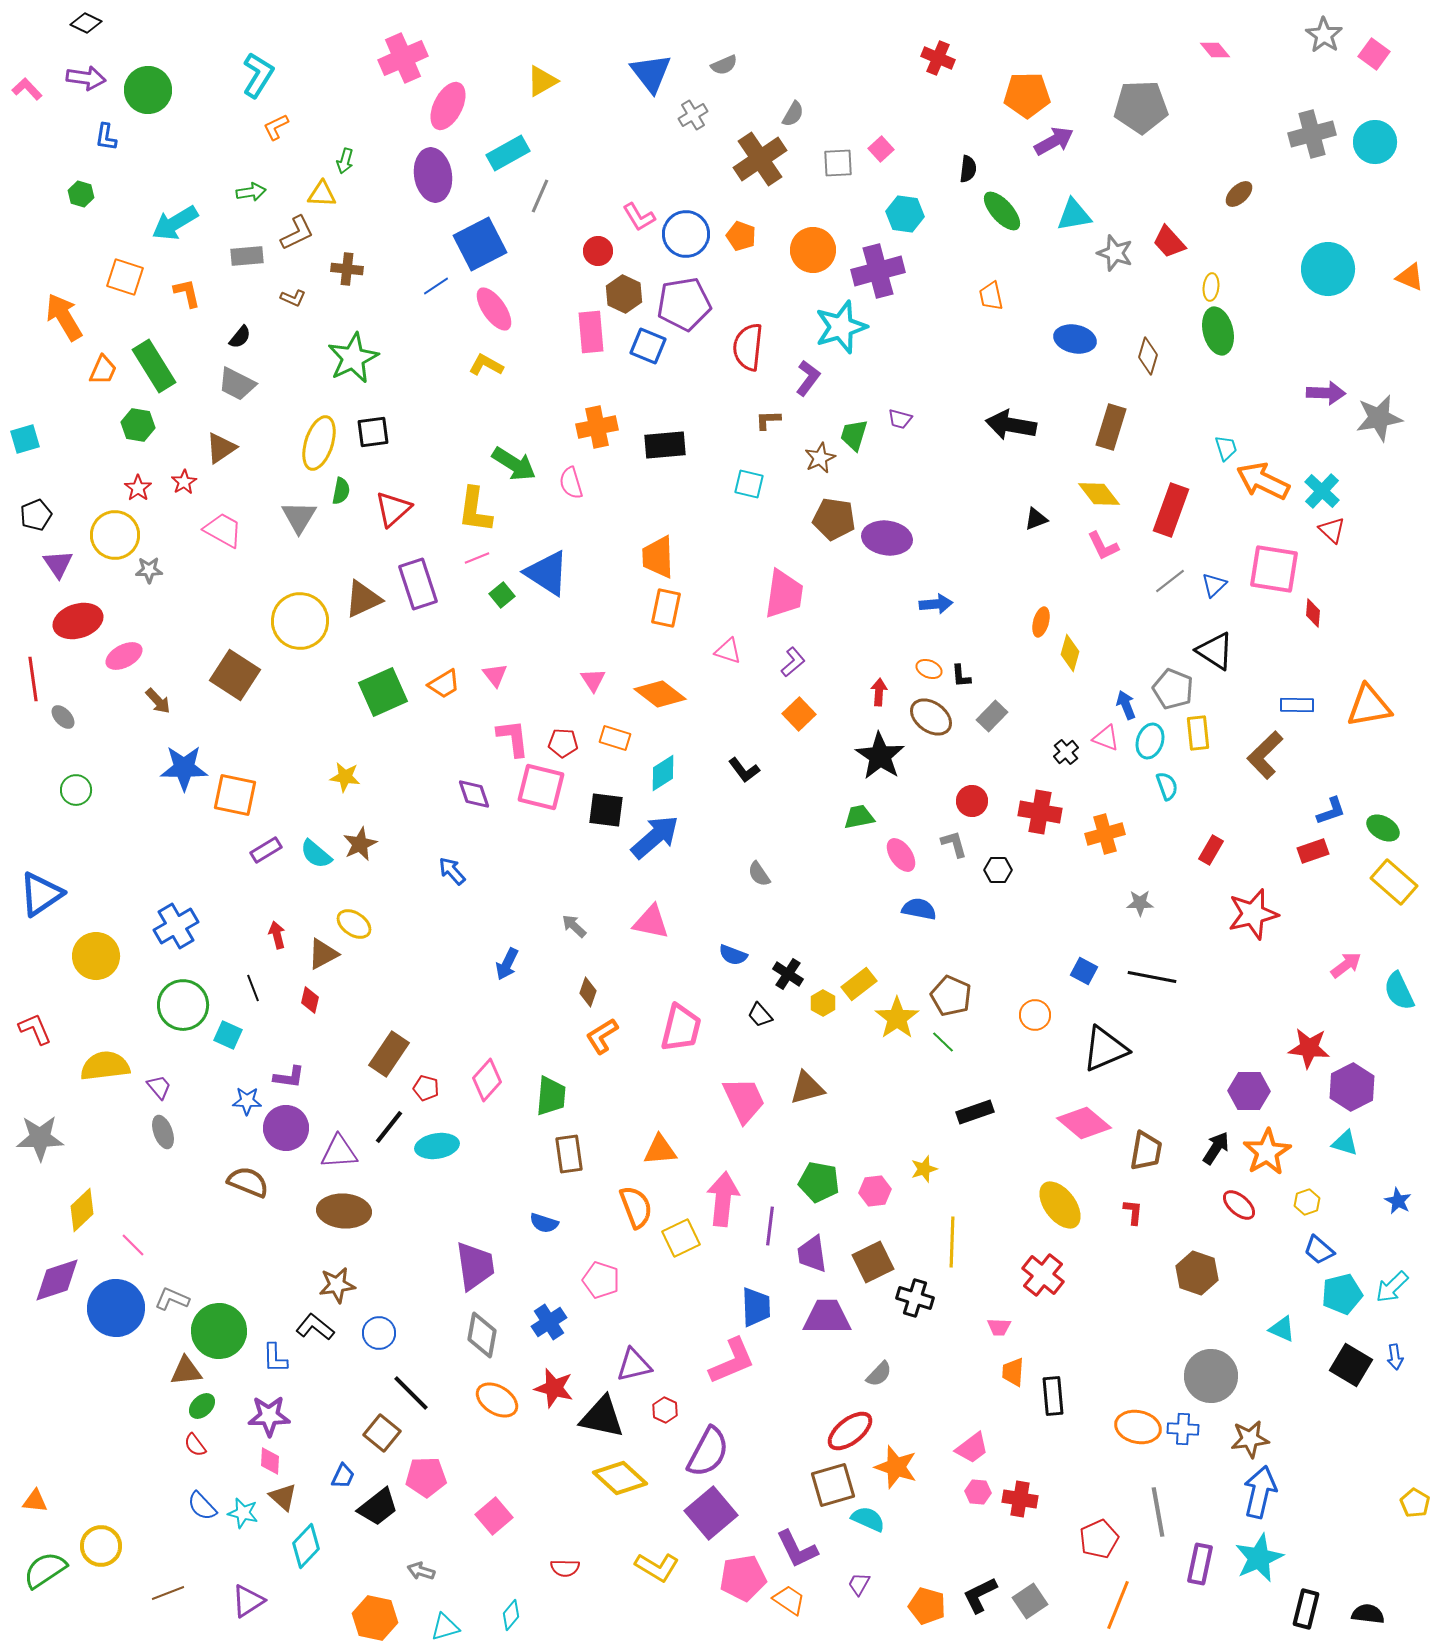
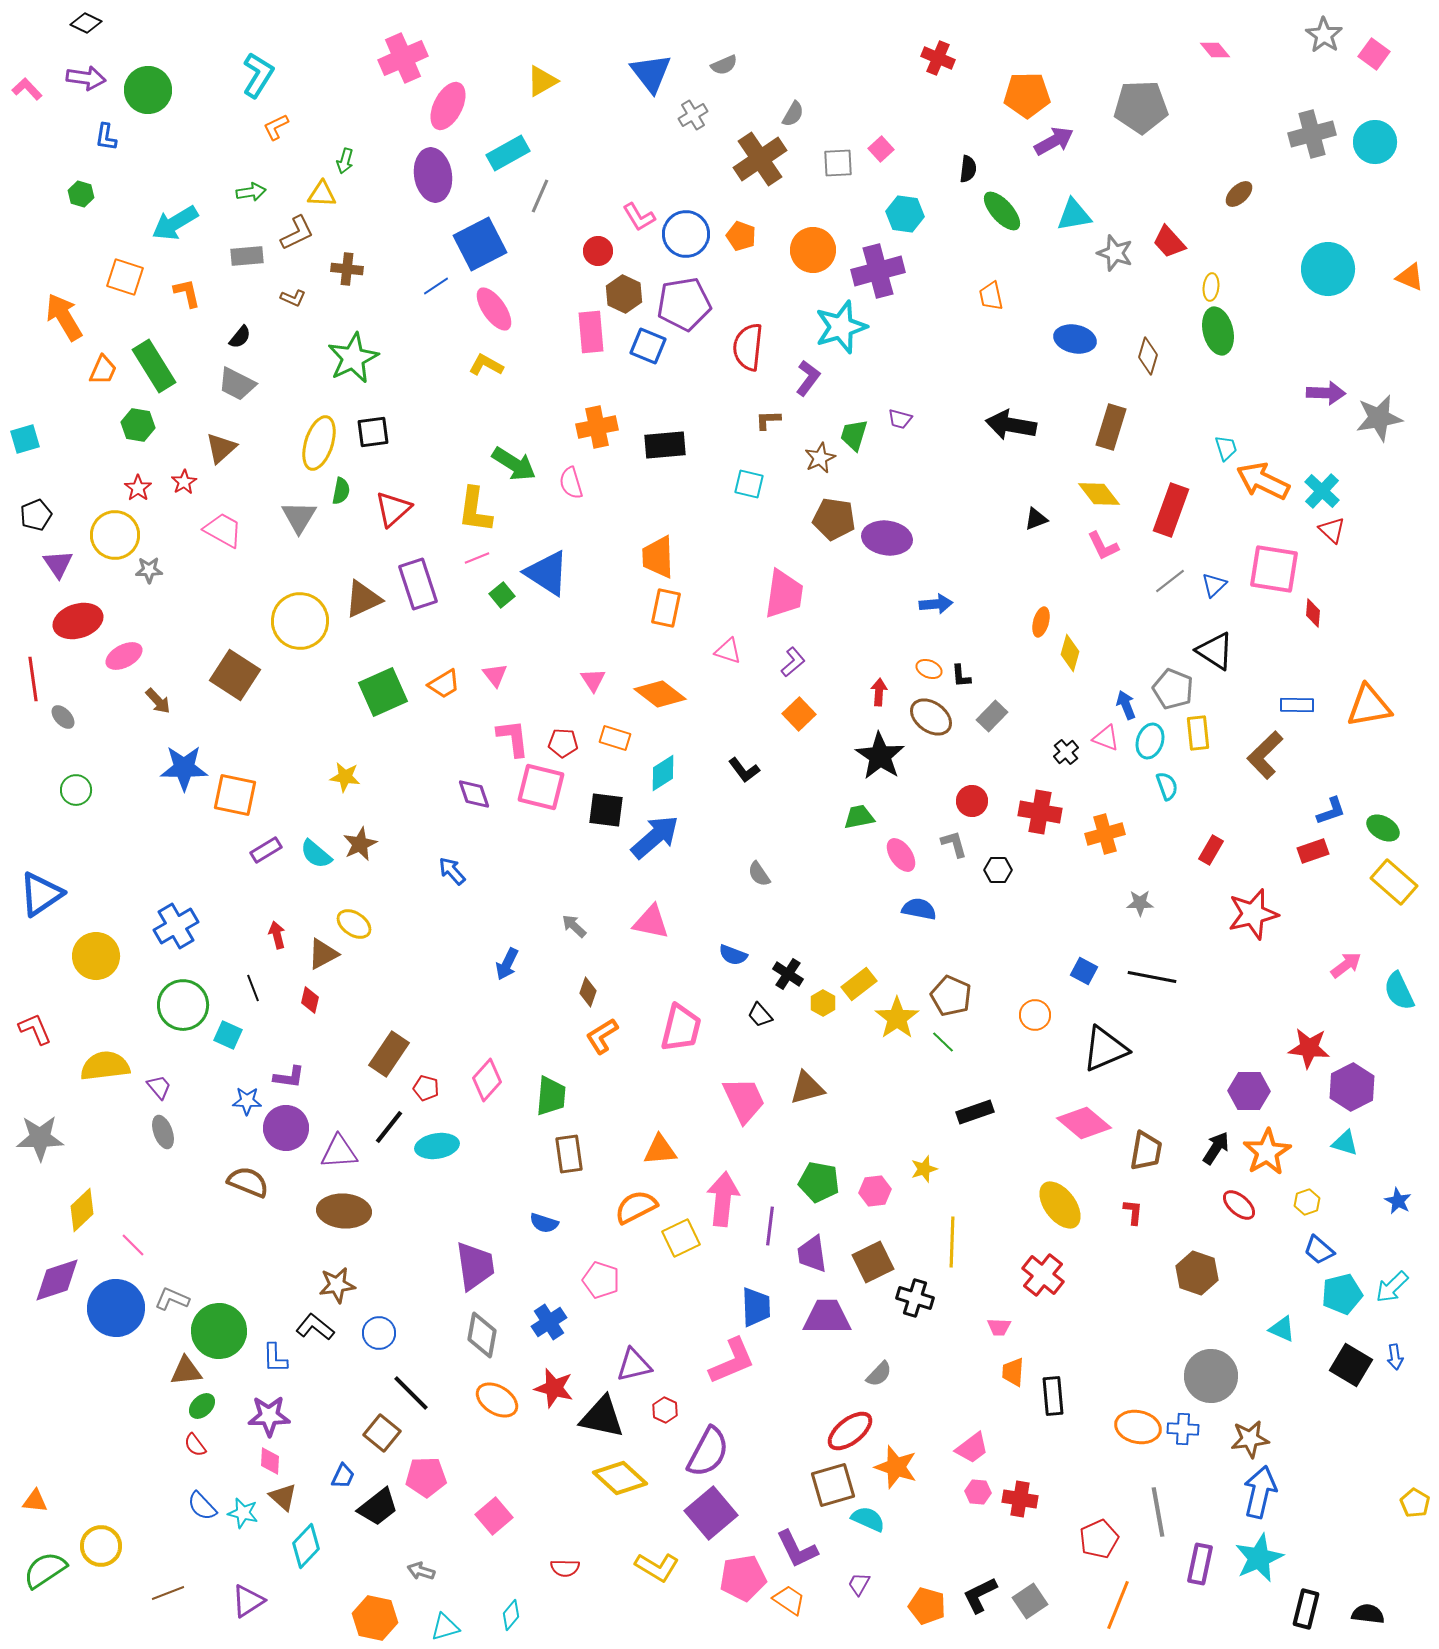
brown triangle at (221, 448): rotated 8 degrees counterclockwise
orange semicircle at (636, 1207): rotated 96 degrees counterclockwise
